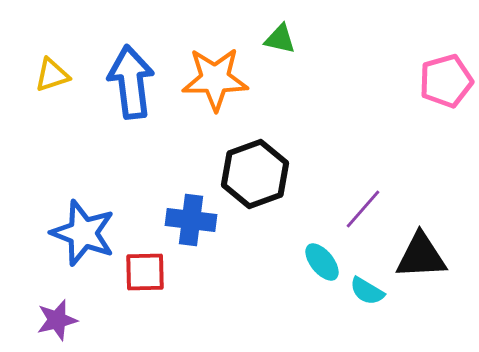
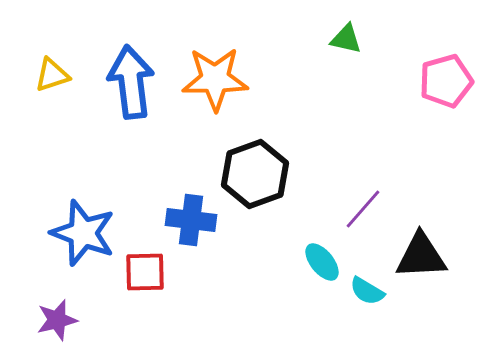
green triangle: moved 66 px right
